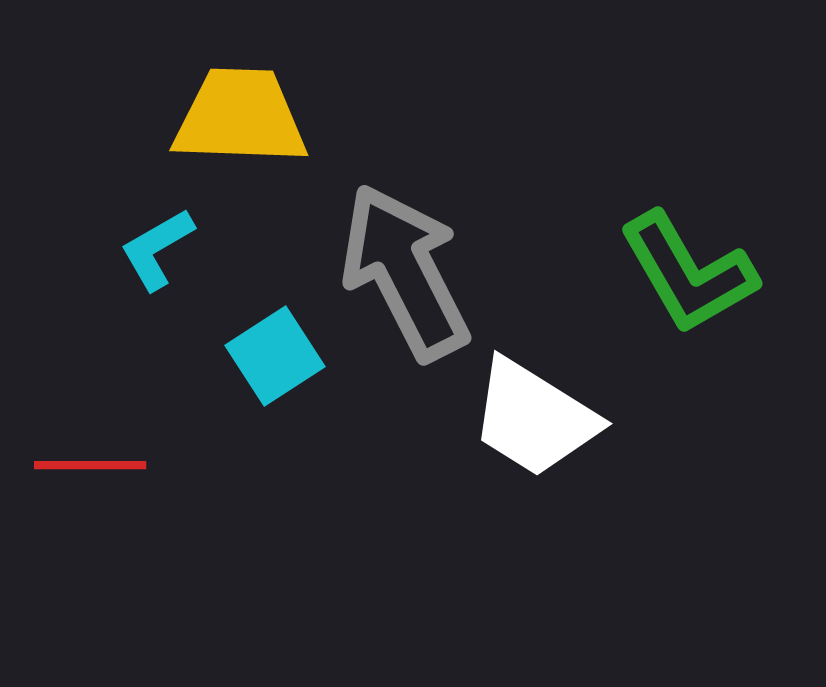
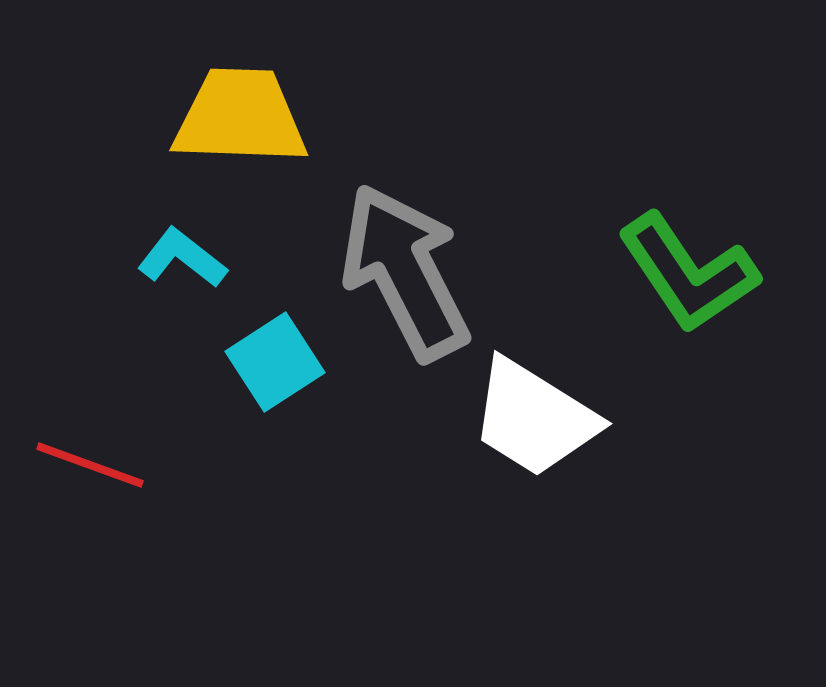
cyan L-shape: moved 25 px right, 9 px down; rotated 68 degrees clockwise
green L-shape: rotated 4 degrees counterclockwise
cyan square: moved 6 px down
red line: rotated 20 degrees clockwise
